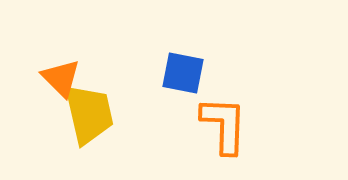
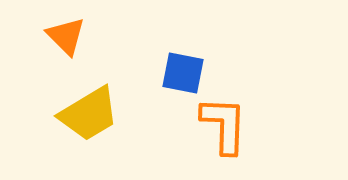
orange triangle: moved 5 px right, 42 px up
yellow trapezoid: rotated 72 degrees clockwise
